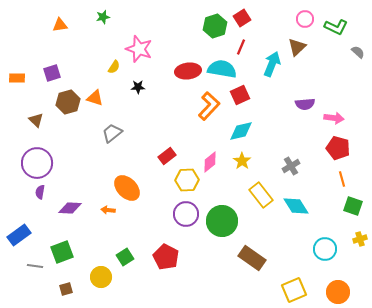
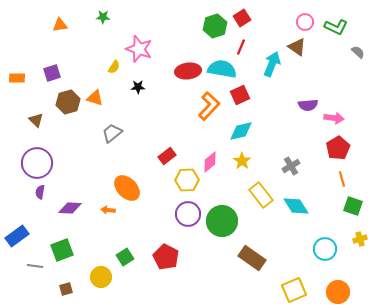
green star at (103, 17): rotated 16 degrees clockwise
pink circle at (305, 19): moved 3 px down
brown triangle at (297, 47): rotated 42 degrees counterclockwise
purple semicircle at (305, 104): moved 3 px right, 1 px down
red pentagon at (338, 148): rotated 25 degrees clockwise
purple circle at (186, 214): moved 2 px right
blue rectangle at (19, 235): moved 2 px left, 1 px down
green square at (62, 252): moved 2 px up
